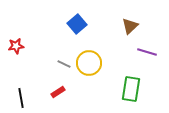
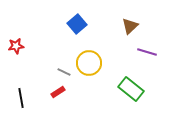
gray line: moved 8 px down
green rectangle: rotated 60 degrees counterclockwise
